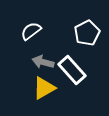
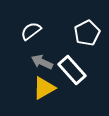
gray arrow: moved 1 px left; rotated 10 degrees clockwise
